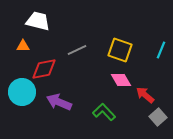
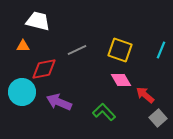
gray square: moved 1 px down
